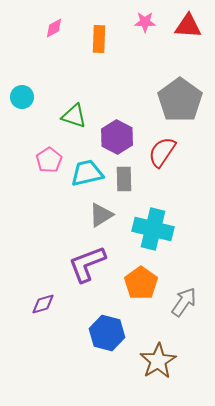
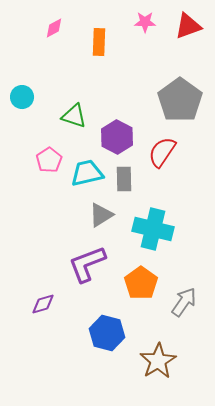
red triangle: rotated 24 degrees counterclockwise
orange rectangle: moved 3 px down
